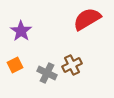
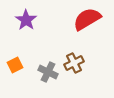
purple star: moved 5 px right, 11 px up
brown cross: moved 2 px right, 2 px up
gray cross: moved 1 px right, 1 px up
